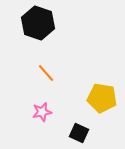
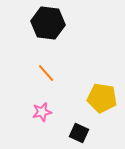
black hexagon: moved 10 px right; rotated 12 degrees counterclockwise
